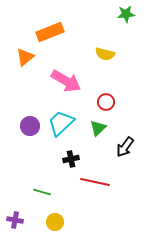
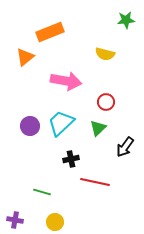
green star: moved 6 px down
pink arrow: rotated 20 degrees counterclockwise
